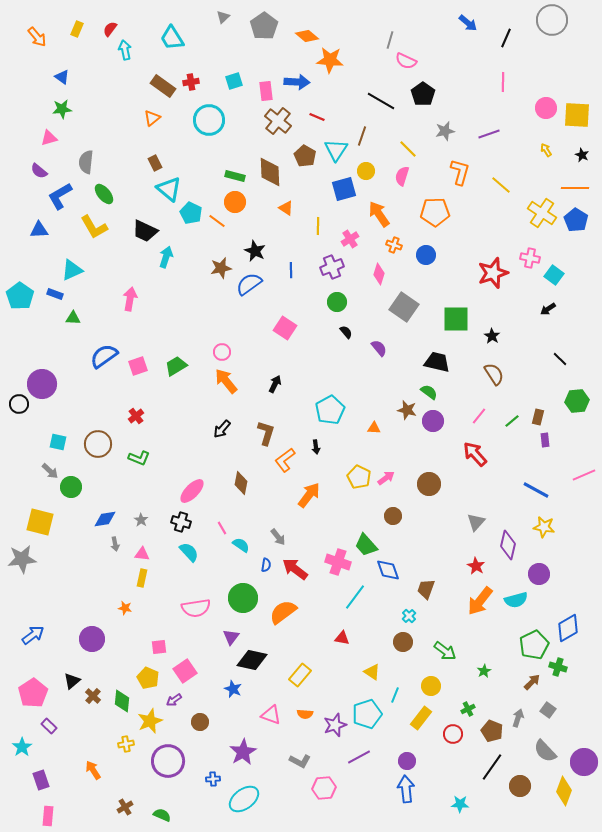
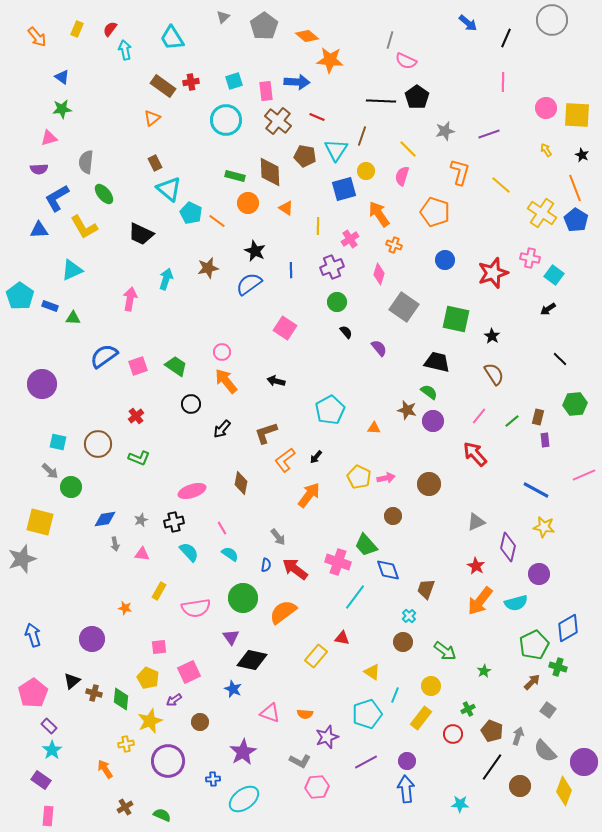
black pentagon at (423, 94): moved 6 px left, 3 px down
black line at (381, 101): rotated 28 degrees counterclockwise
cyan circle at (209, 120): moved 17 px right
brown pentagon at (305, 156): rotated 20 degrees counterclockwise
purple semicircle at (39, 171): moved 2 px up; rotated 42 degrees counterclockwise
orange line at (575, 188): rotated 68 degrees clockwise
blue L-shape at (60, 196): moved 3 px left, 2 px down
orange circle at (235, 202): moved 13 px right, 1 px down
orange pentagon at (435, 212): rotated 20 degrees clockwise
yellow L-shape at (94, 227): moved 10 px left
black trapezoid at (145, 231): moved 4 px left, 3 px down
blue circle at (426, 255): moved 19 px right, 5 px down
cyan arrow at (166, 257): moved 22 px down
brown star at (221, 268): moved 13 px left
blue rectangle at (55, 294): moved 5 px left, 12 px down
green square at (456, 319): rotated 12 degrees clockwise
green trapezoid at (176, 366): rotated 65 degrees clockwise
black arrow at (275, 384): moved 1 px right, 3 px up; rotated 102 degrees counterclockwise
green hexagon at (577, 401): moved 2 px left, 3 px down
black circle at (19, 404): moved 172 px right
brown L-shape at (266, 433): rotated 125 degrees counterclockwise
black arrow at (316, 447): moved 10 px down; rotated 48 degrees clockwise
pink arrow at (386, 478): rotated 24 degrees clockwise
pink ellipse at (192, 491): rotated 28 degrees clockwise
gray star at (141, 520): rotated 16 degrees clockwise
black cross at (181, 522): moved 7 px left; rotated 30 degrees counterclockwise
gray triangle at (476, 522): rotated 24 degrees clockwise
cyan semicircle at (241, 545): moved 11 px left, 9 px down
purple diamond at (508, 545): moved 2 px down
gray star at (22, 559): rotated 12 degrees counterclockwise
yellow rectangle at (142, 578): moved 17 px right, 13 px down; rotated 18 degrees clockwise
cyan semicircle at (516, 600): moved 3 px down
blue arrow at (33, 635): rotated 70 degrees counterclockwise
purple triangle at (231, 637): rotated 12 degrees counterclockwise
pink square at (185, 671): moved 4 px right, 1 px down; rotated 10 degrees clockwise
yellow rectangle at (300, 675): moved 16 px right, 19 px up
brown cross at (93, 696): moved 1 px right, 3 px up; rotated 28 degrees counterclockwise
green diamond at (122, 701): moved 1 px left, 2 px up
pink triangle at (271, 715): moved 1 px left, 2 px up
gray arrow at (518, 718): moved 18 px down
purple star at (335, 725): moved 8 px left, 12 px down
cyan star at (22, 747): moved 30 px right, 3 px down
purple line at (359, 757): moved 7 px right, 5 px down
orange arrow at (93, 770): moved 12 px right, 1 px up
purple rectangle at (41, 780): rotated 36 degrees counterclockwise
pink hexagon at (324, 788): moved 7 px left, 1 px up
